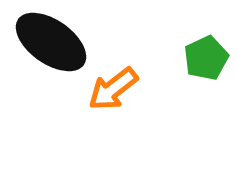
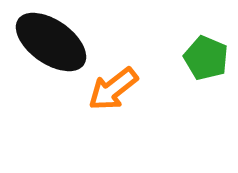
green pentagon: rotated 24 degrees counterclockwise
